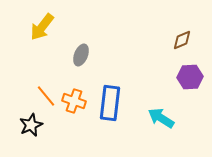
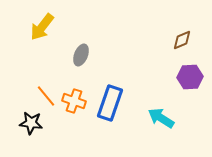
blue rectangle: rotated 12 degrees clockwise
black star: moved 2 px up; rotated 30 degrees clockwise
